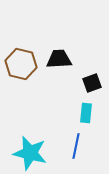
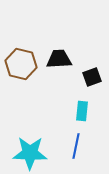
black square: moved 6 px up
cyan rectangle: moved 4 px left, 2 px up
cyan star: rotated 12 degrees counterclockwise
